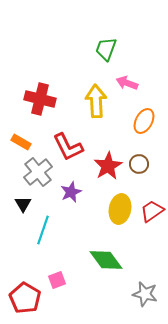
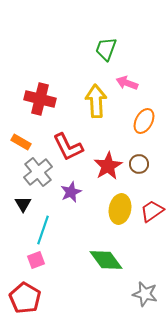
pink square: moved 21 px left, 20 px up
